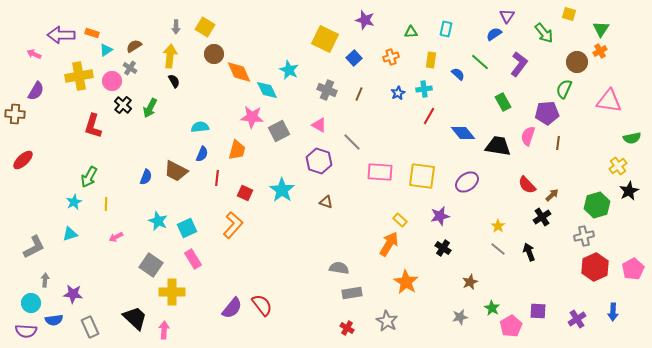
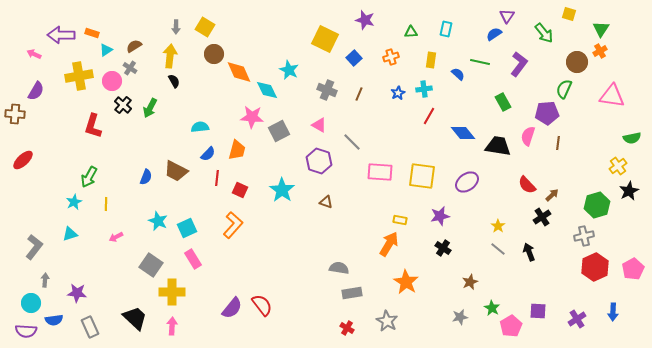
green line at (480, 62): rotated 30 degrees counterclockwise
pink triangle at (609, 101): moved 3 px right, 5 px up
blue semicircle at (202, 154): moved 6 px right; rotated 21 degrees clockwise
red square at (245, 193): moved 5 px left, 3 px up
yellow rectangle at (400, 220): rotated 32 degrees counterclockwise
gray L-shape at (34, 247): rotated 25 degrees counterclockwise
purple star at (73, 294): moved 4 px right, 1 px up
pink arrow at (164, 330): moved 8 px right, 4 px up
